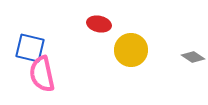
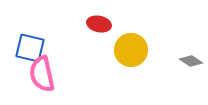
gray diamond: moved 2 px left, 4 px down
